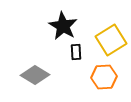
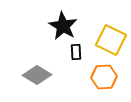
yellow square: rotated 32 degrees counterclockwise
gray diamond: moved 2 px right
